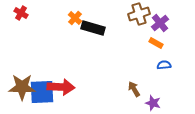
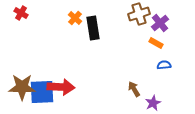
black rectangle: rotated 65 degrees clockwise
purple star: rotated 28 degrees clockwise
